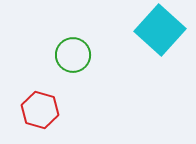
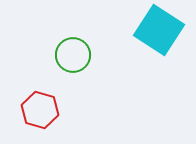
cyan square: moved 1 px left; rotated 9 degrees counterclockwise
